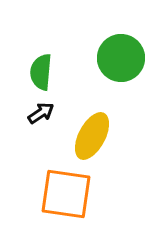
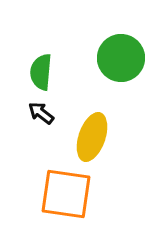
black arrow: rotated 108 degrees counterclockwise
yellow ellipse: moved 1 px down; rotated 9 degrees counterclockwise
